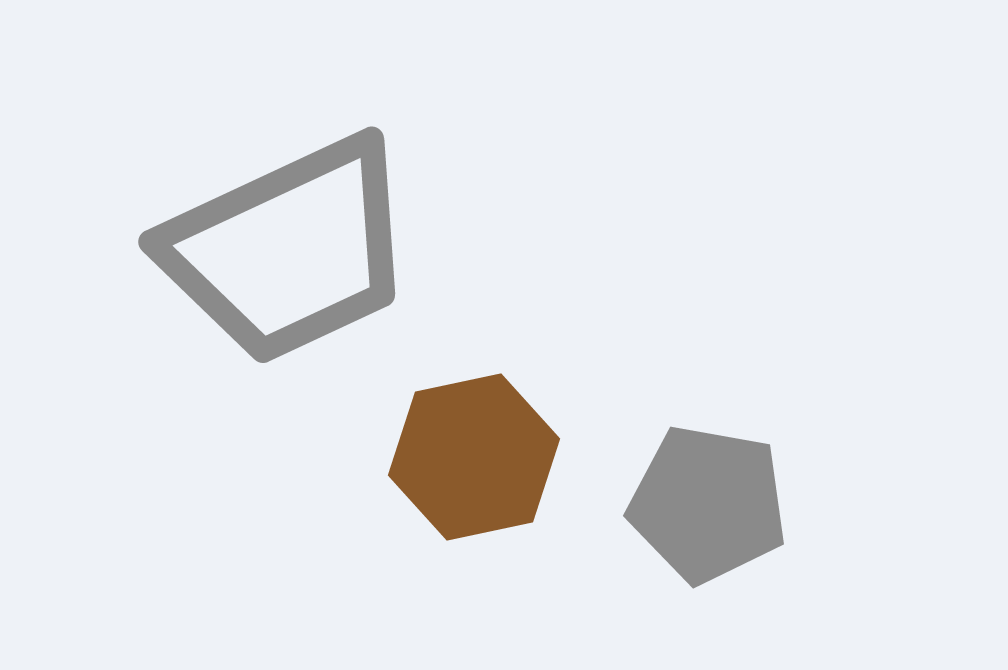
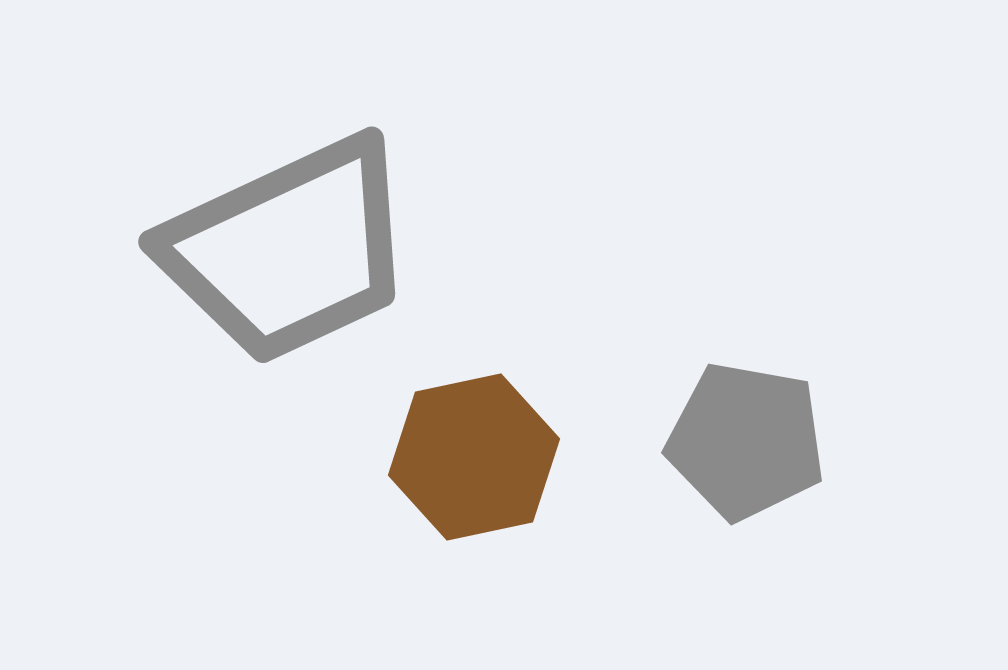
gray pentagon: moved 38 px right, 63 px up
